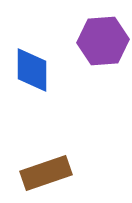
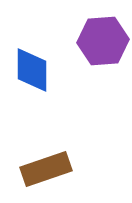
brown rectangle: moved 4 px up
